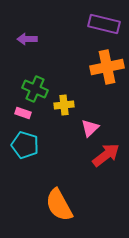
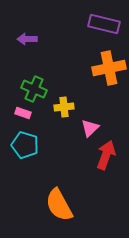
orange cross: moved 2 px right, 1 px down
green cross: moved 1 px left
yellow cross: moved 2 px down
red arrow: rotated 32 degrees counterclockwise
